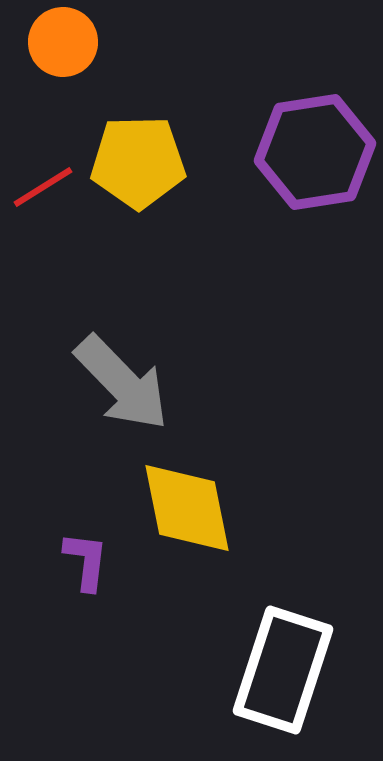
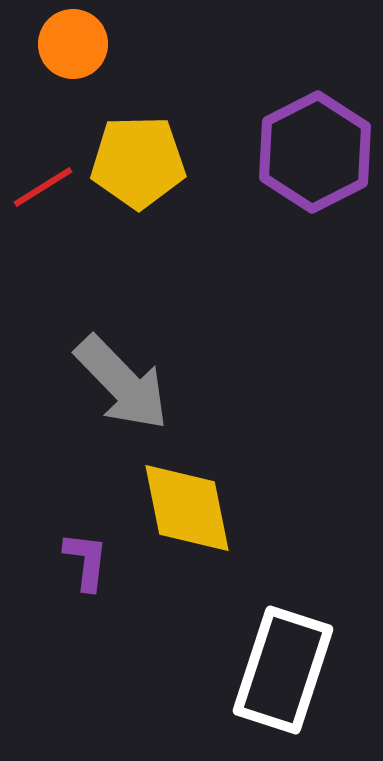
orange circle: moved 10 px right, 2 px down
purple hexagon: rotated 18 degrees counterclockwise
